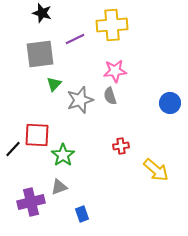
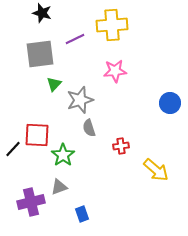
gray semicircle: moved 21 px left, 32 px down
